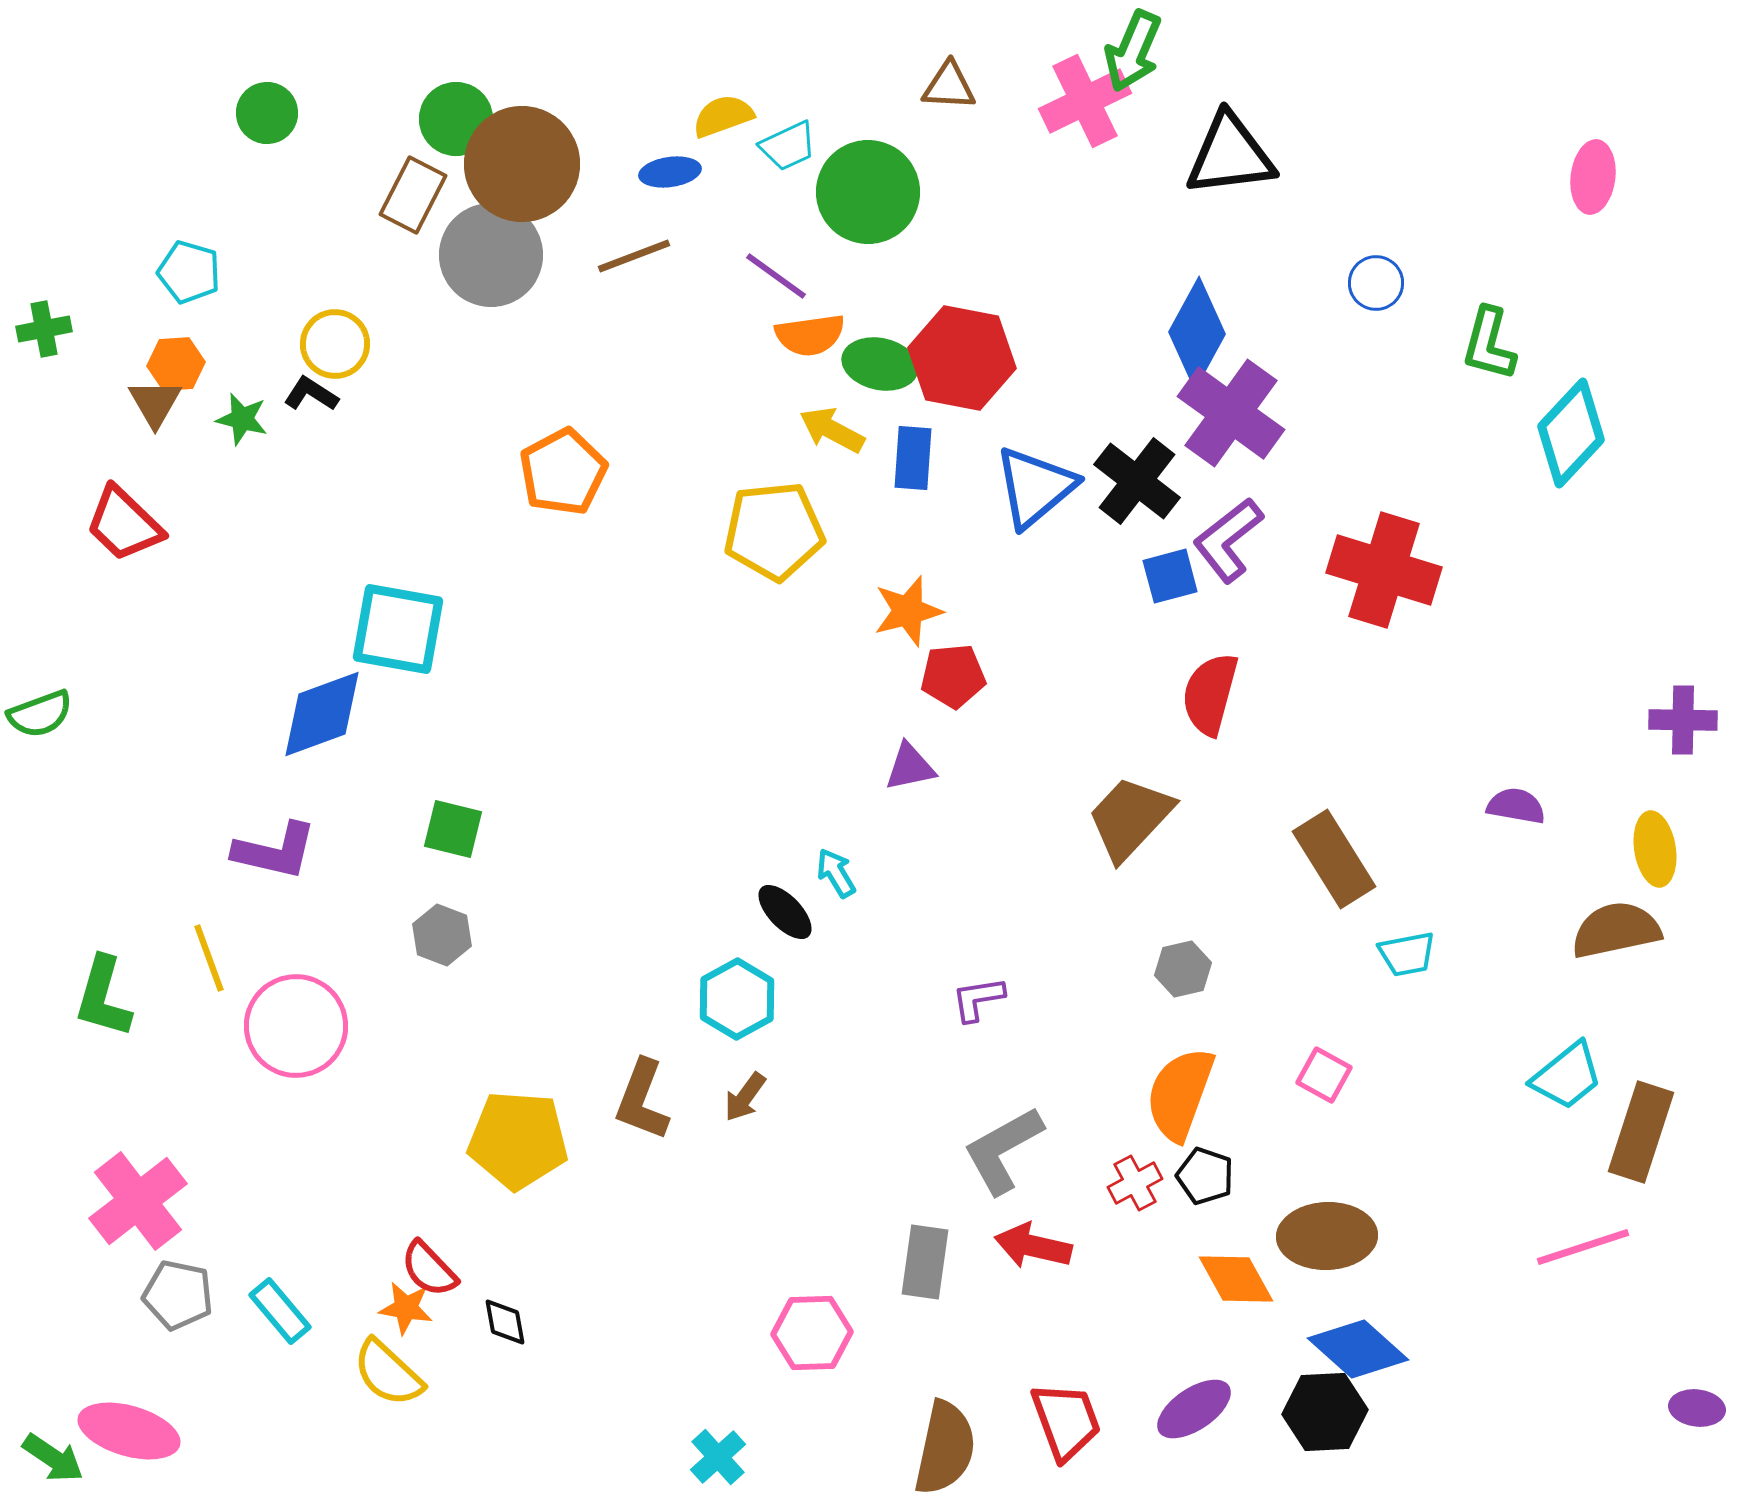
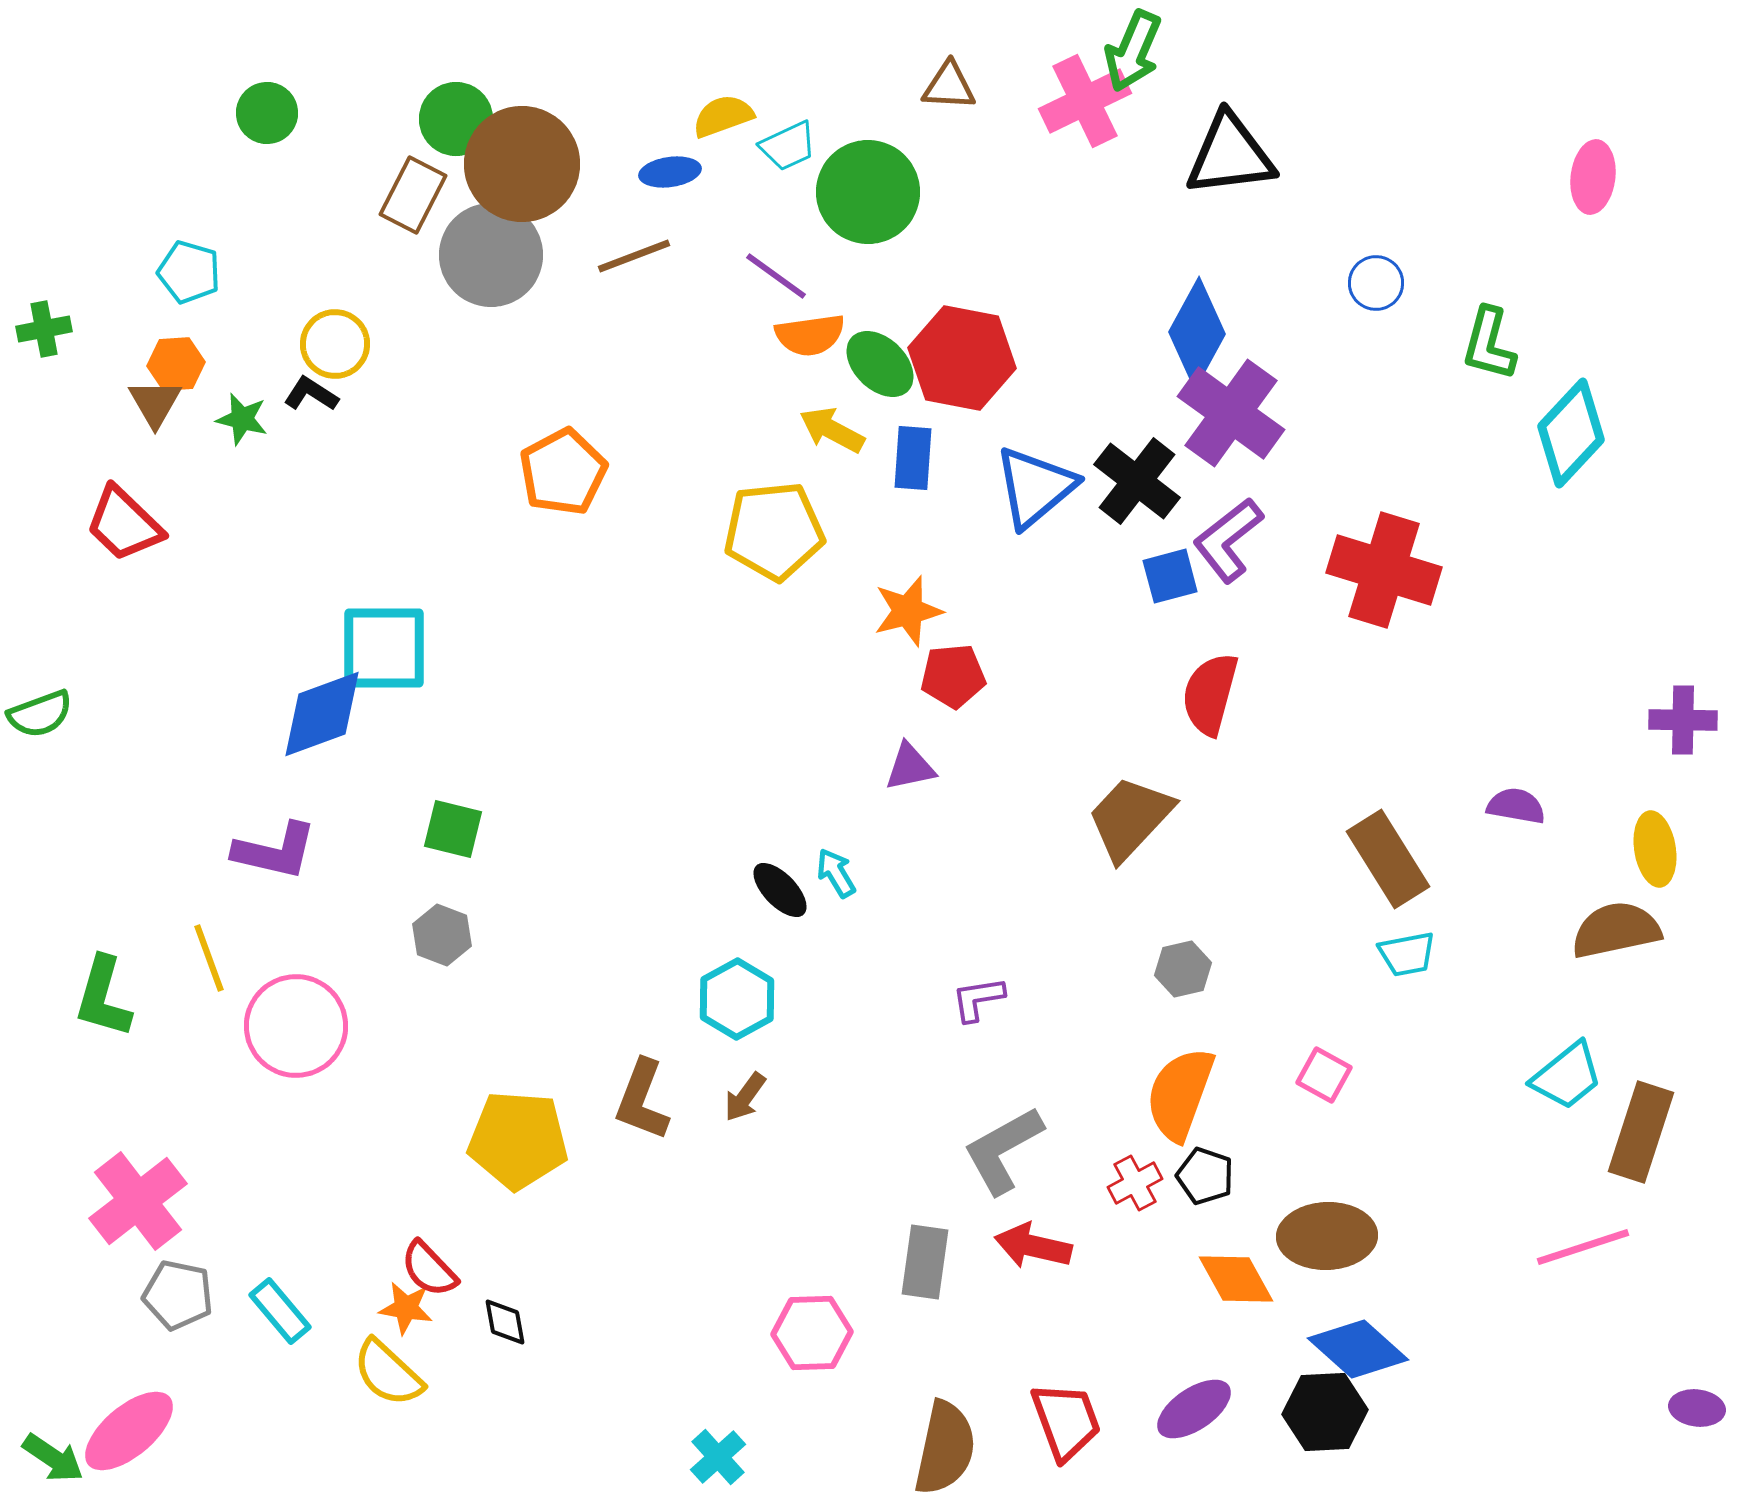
green ellipse at (880, 364): rotated 32 degrees clockwise
cyan square at (398, 629): moved 14 px left, 19 px down; rotated 10 degrees counterclockwise
brown rectangle at (1334, 859): moved 54 px right
black ellipse at (785, 912): moved 5 px left, 22 px up
pink ellipse at (129, 1431): rotated 56 degrees counterclockwise
